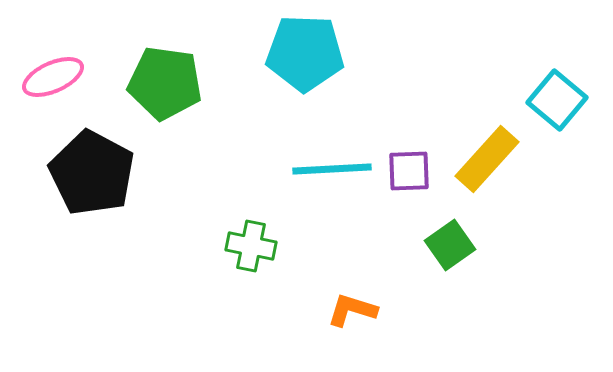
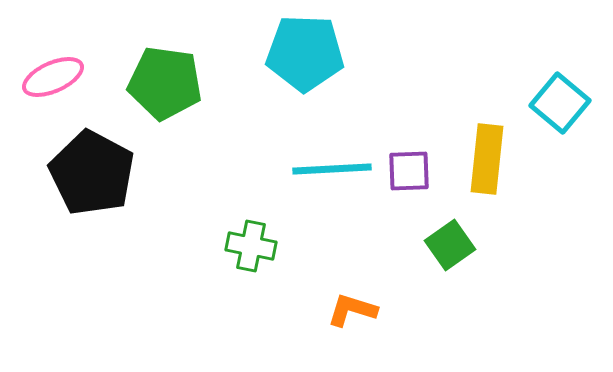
cyan square: moved 3 px right, 3 px down
yellow rectangle: rotated 36 degrees counterclockwise
